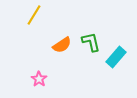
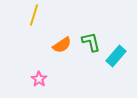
yellow line: rotated 15 degrees counterclockwise
cyan rectangle: moved 1 px up
